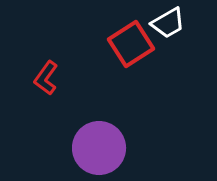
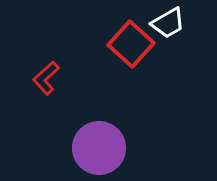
red square: rotated 15 degrees counterclockwise
red L-shape: rotated 12 degrees clockwise
